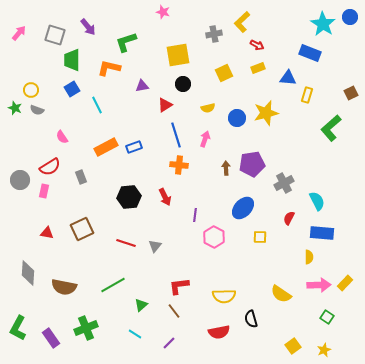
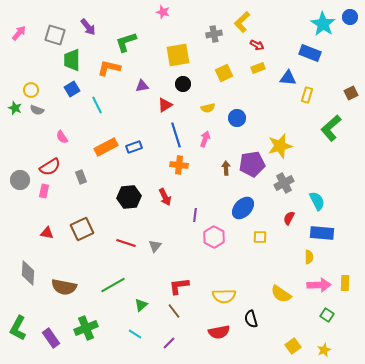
yellow star at (266, 113): moved 14 px right, 33 px down
yellow rectangle at (345, 283): rotated 42 degrees counterclockwise
green square at (327, 317): moved 2 px up
